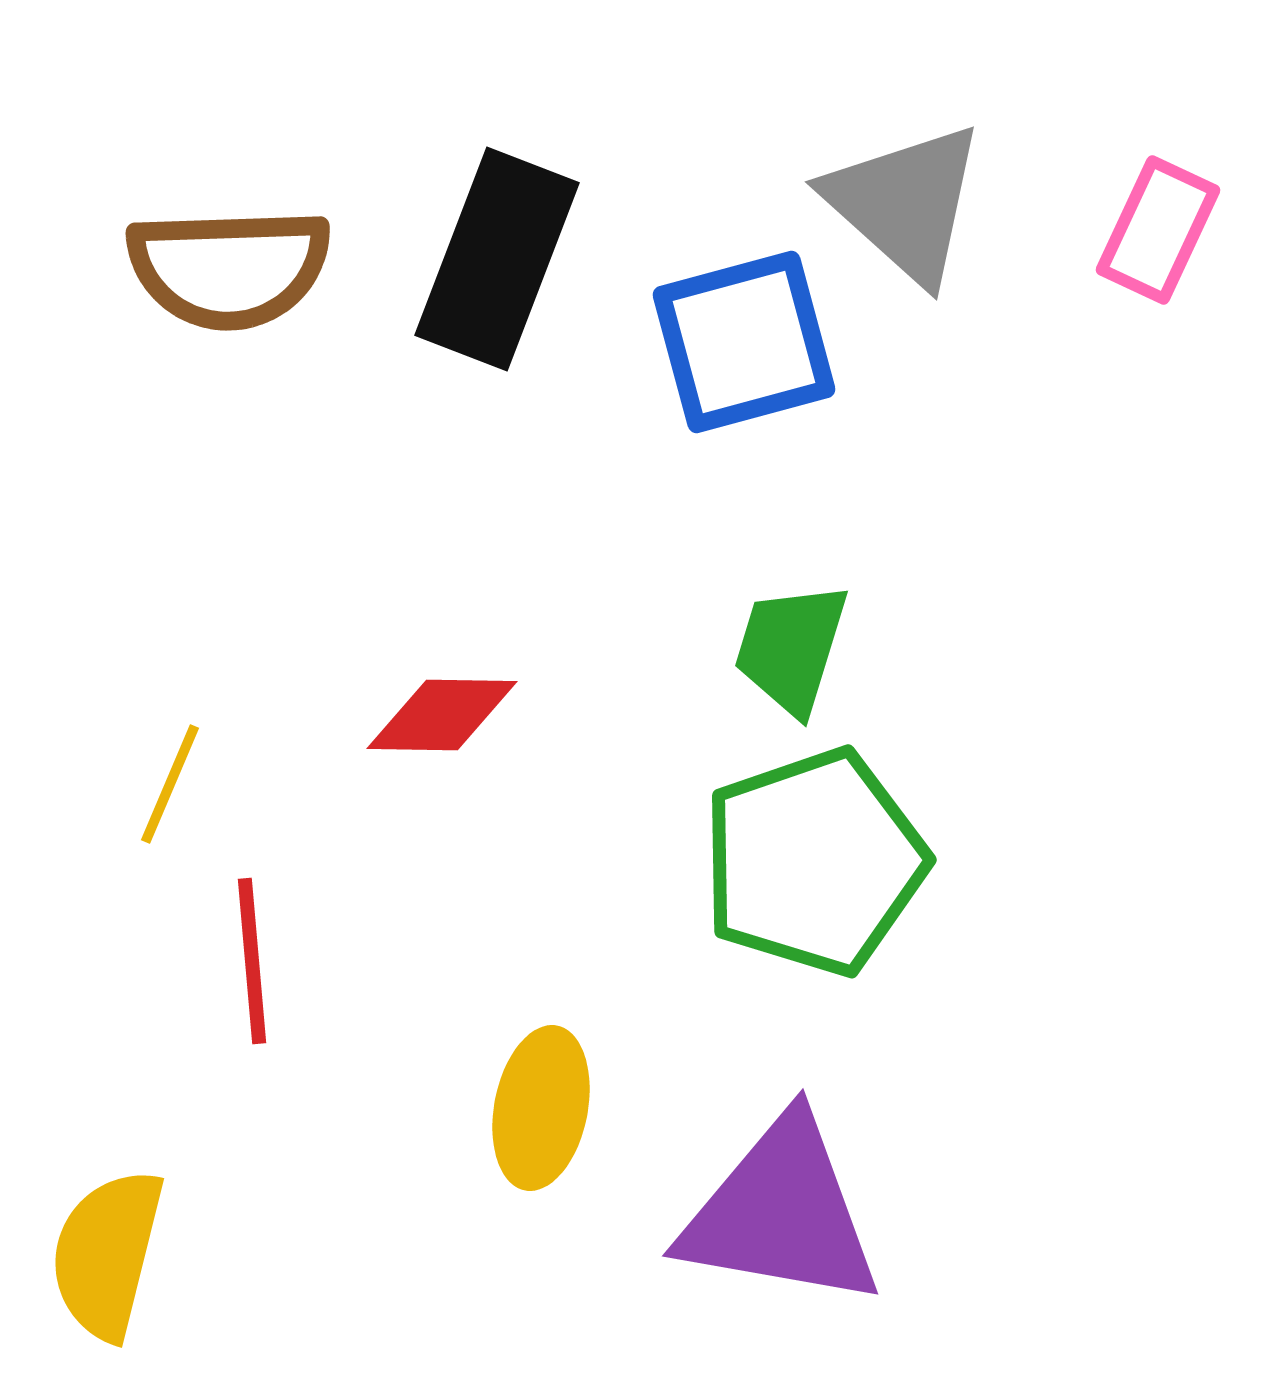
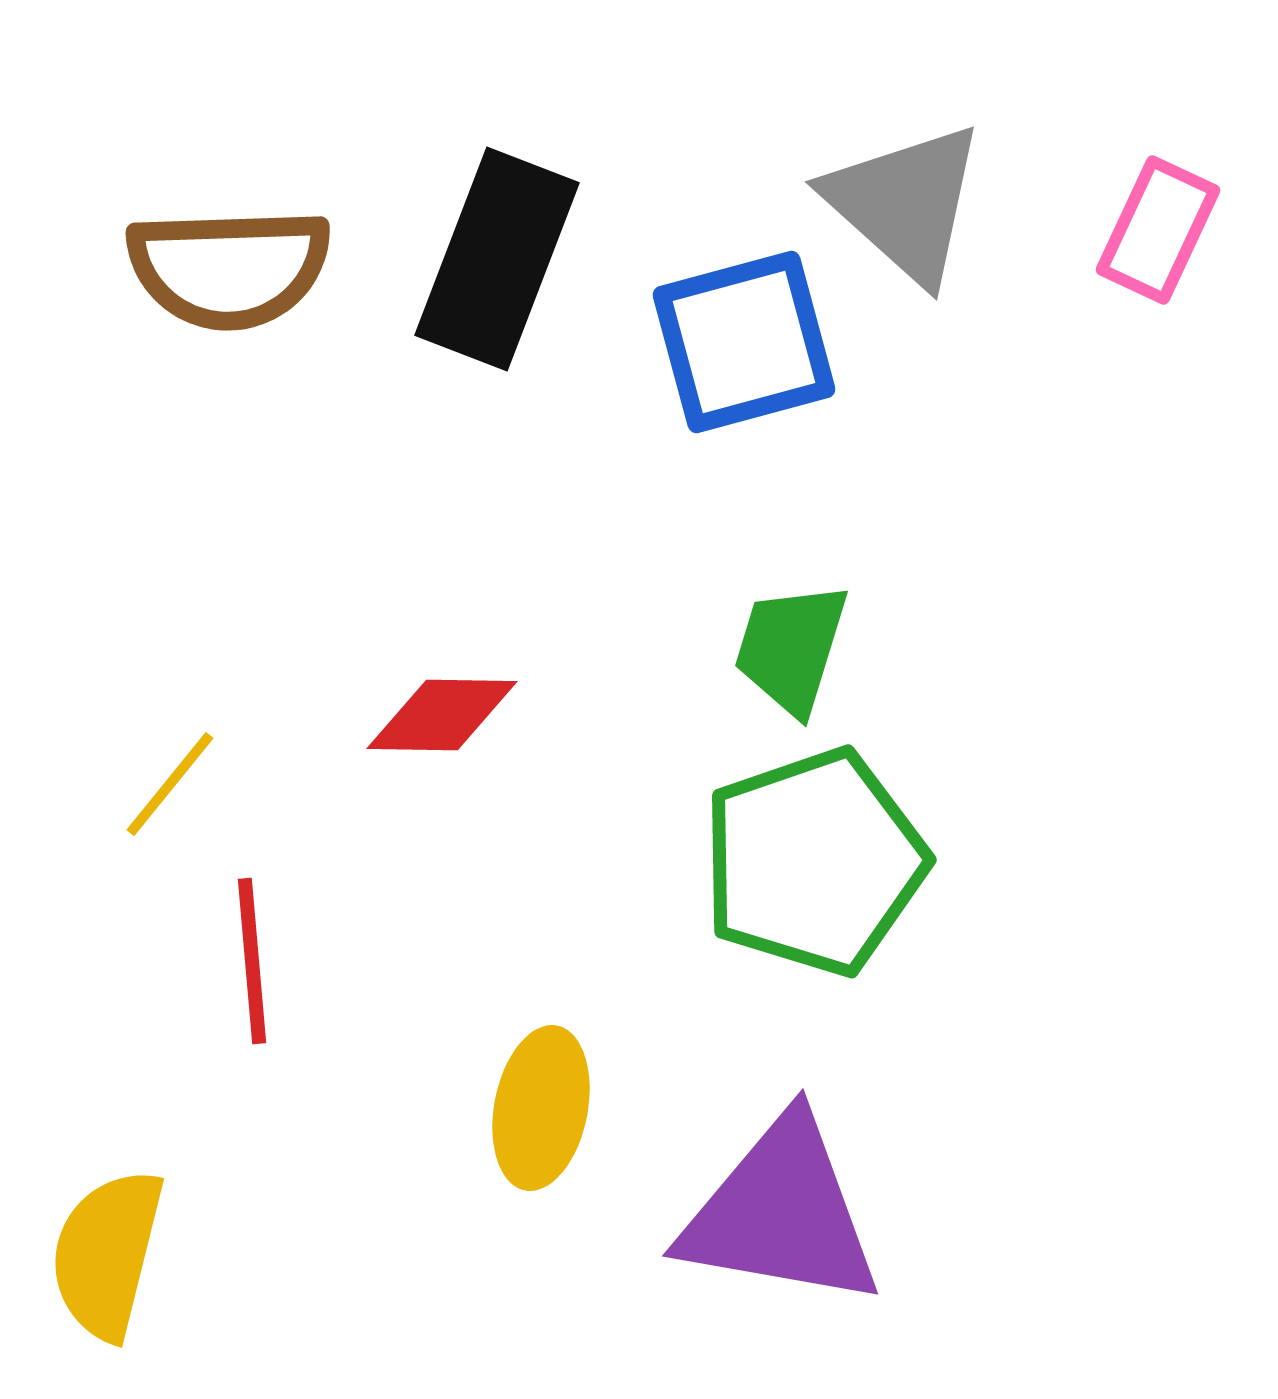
yellow line: rotated 16 degrees clockwise
